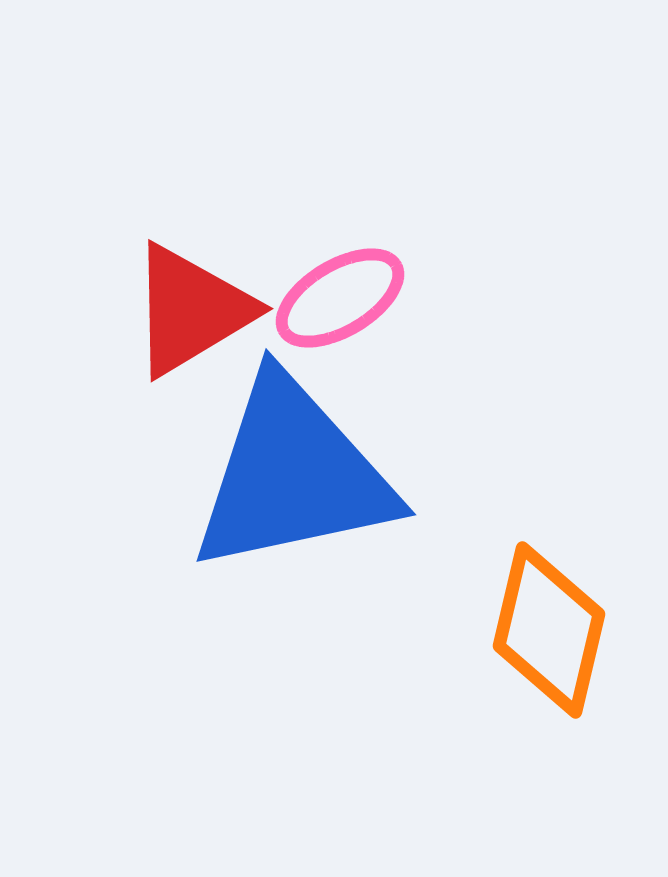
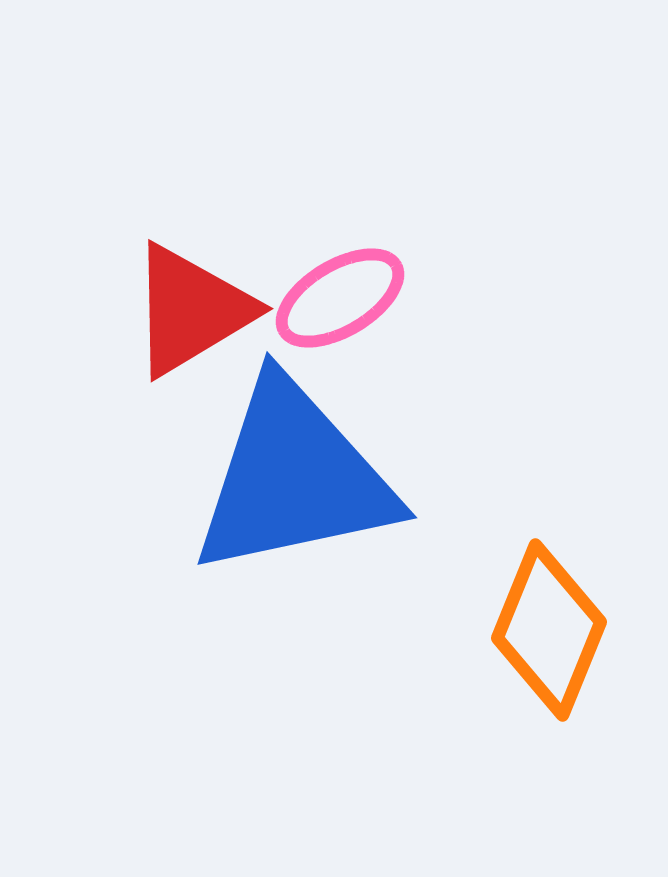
blue triangle: moved 1 px right, 3 px down
orange diamond: rotated 9 degrees clockwise
